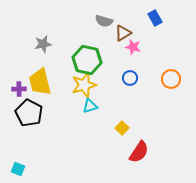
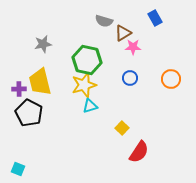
pink star: rotated 14 degrees counterclockwise
